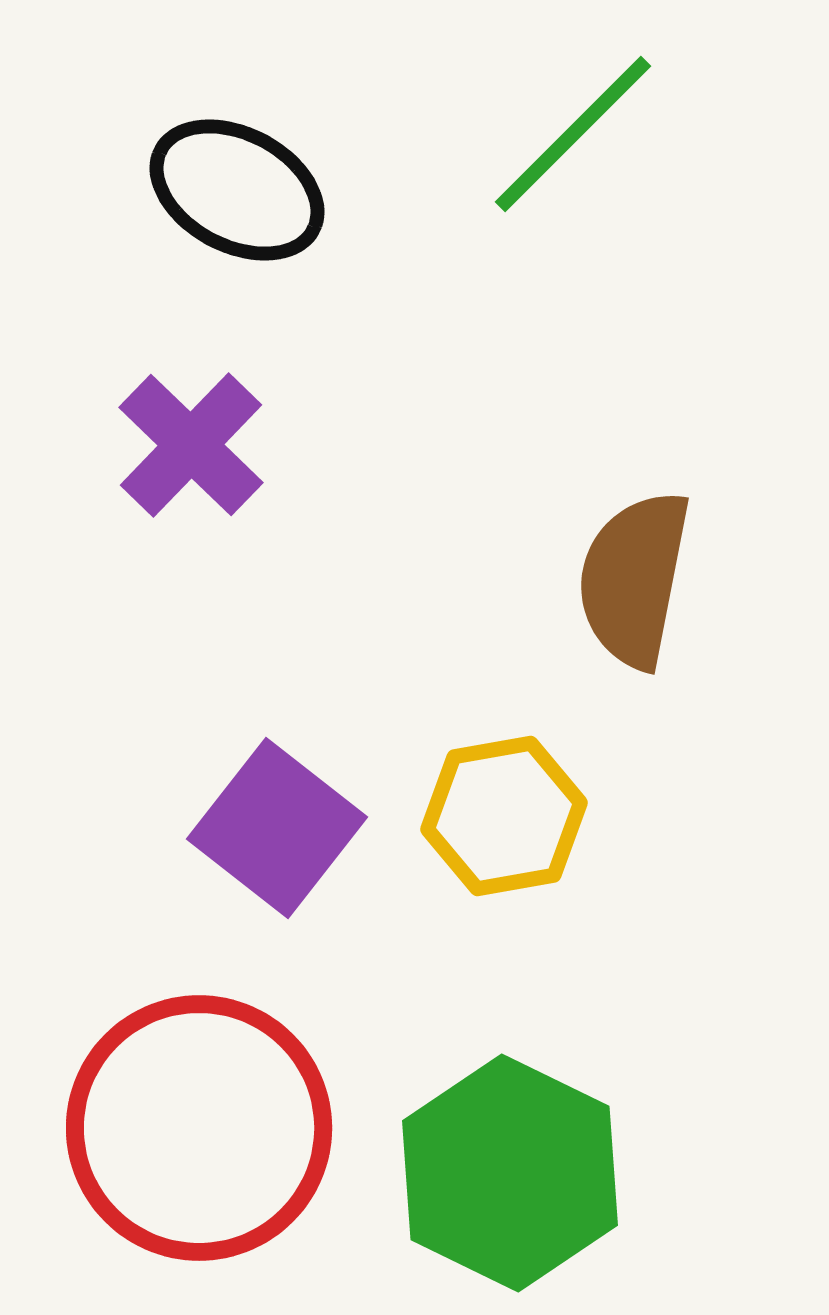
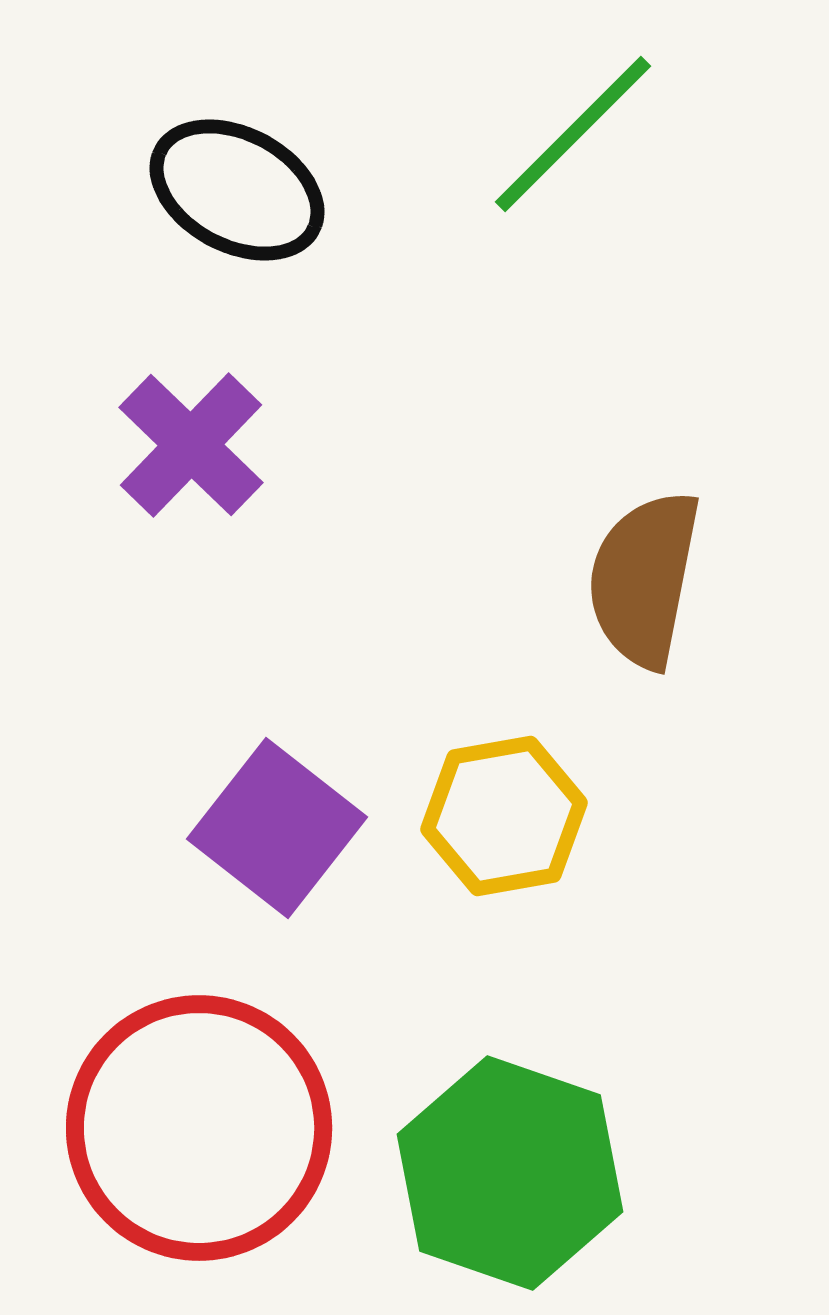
brown semicircle: moved 10 px right
green hexagon: rotated 7 degrees counterclockwise
